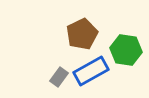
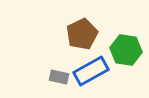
gray rectangle: rotated 66 degrees clockwise
